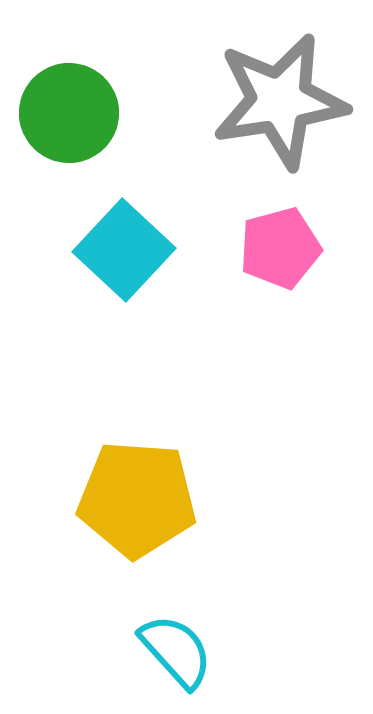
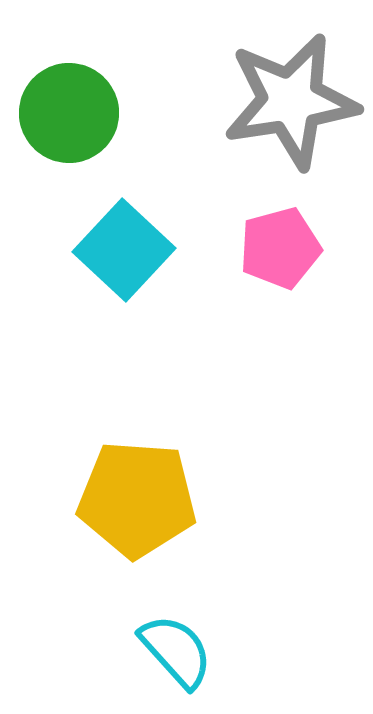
gray star: moved 11 px right
